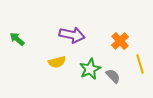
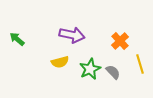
yellow semicircle: moved 3 px right
gray semicircle: moved 4 px up
